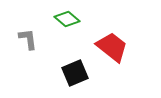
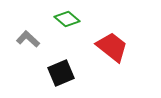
gray L-shape: rotated 40 degrees counterclockwise
black square: moved 14 px left
